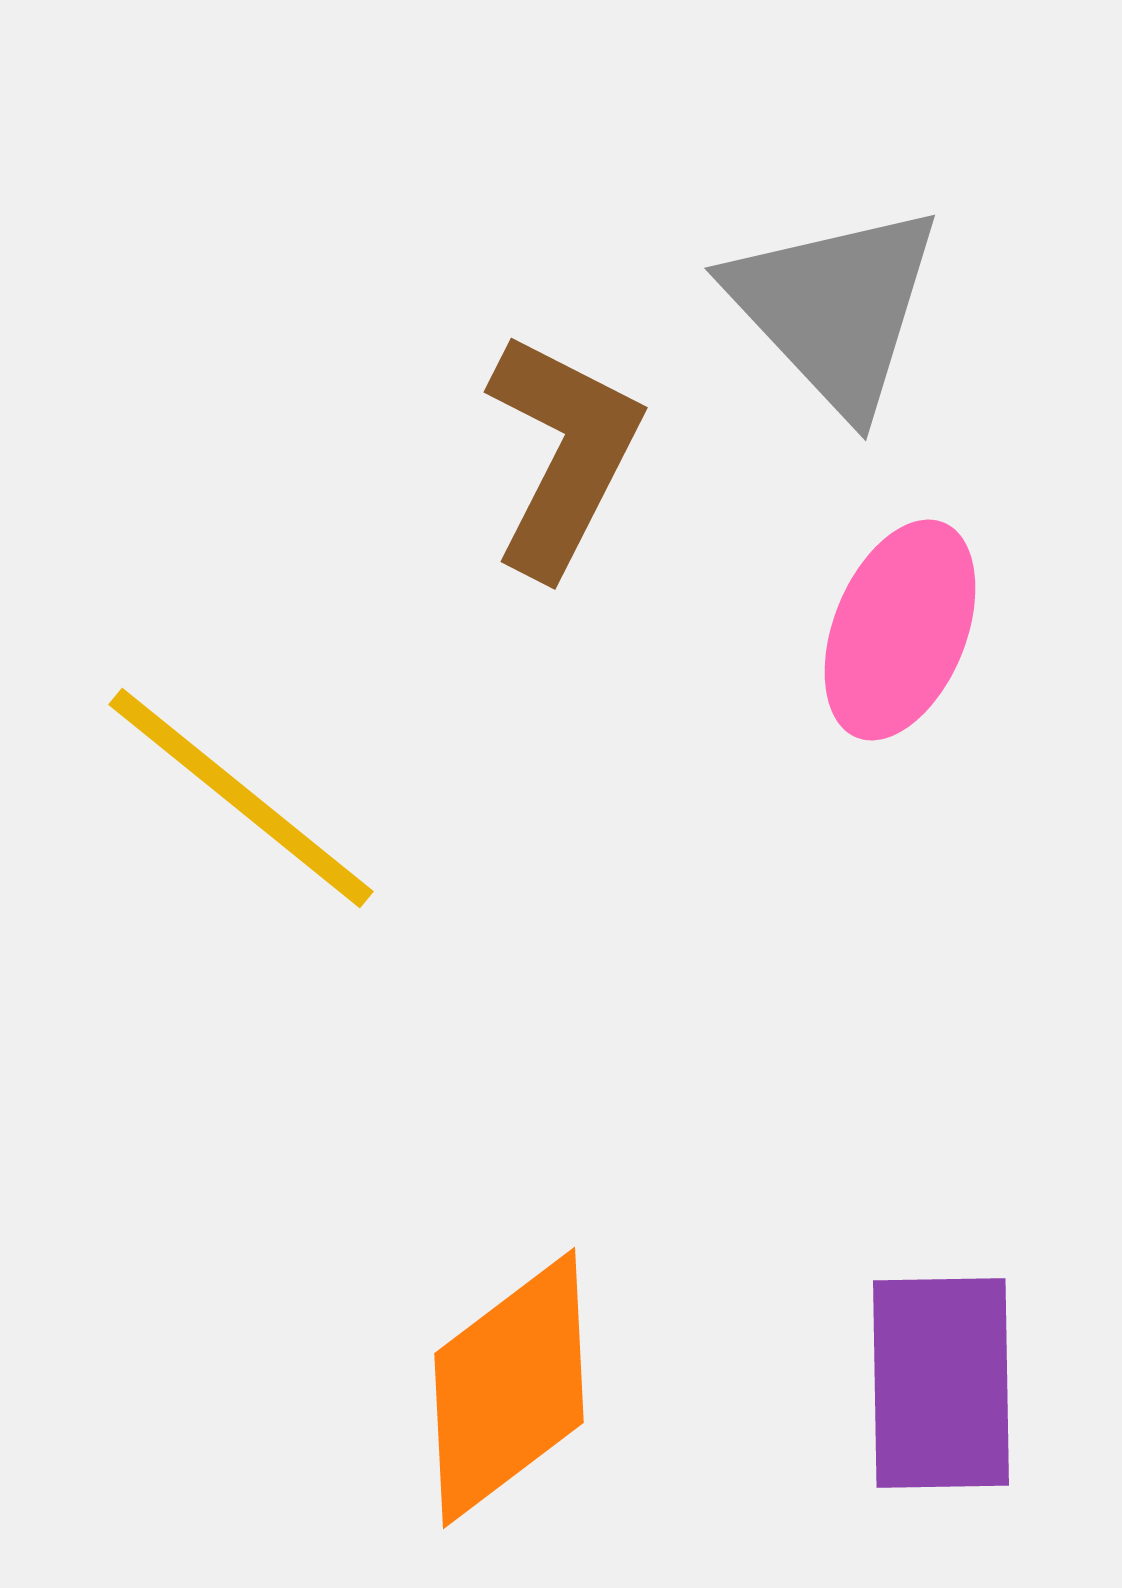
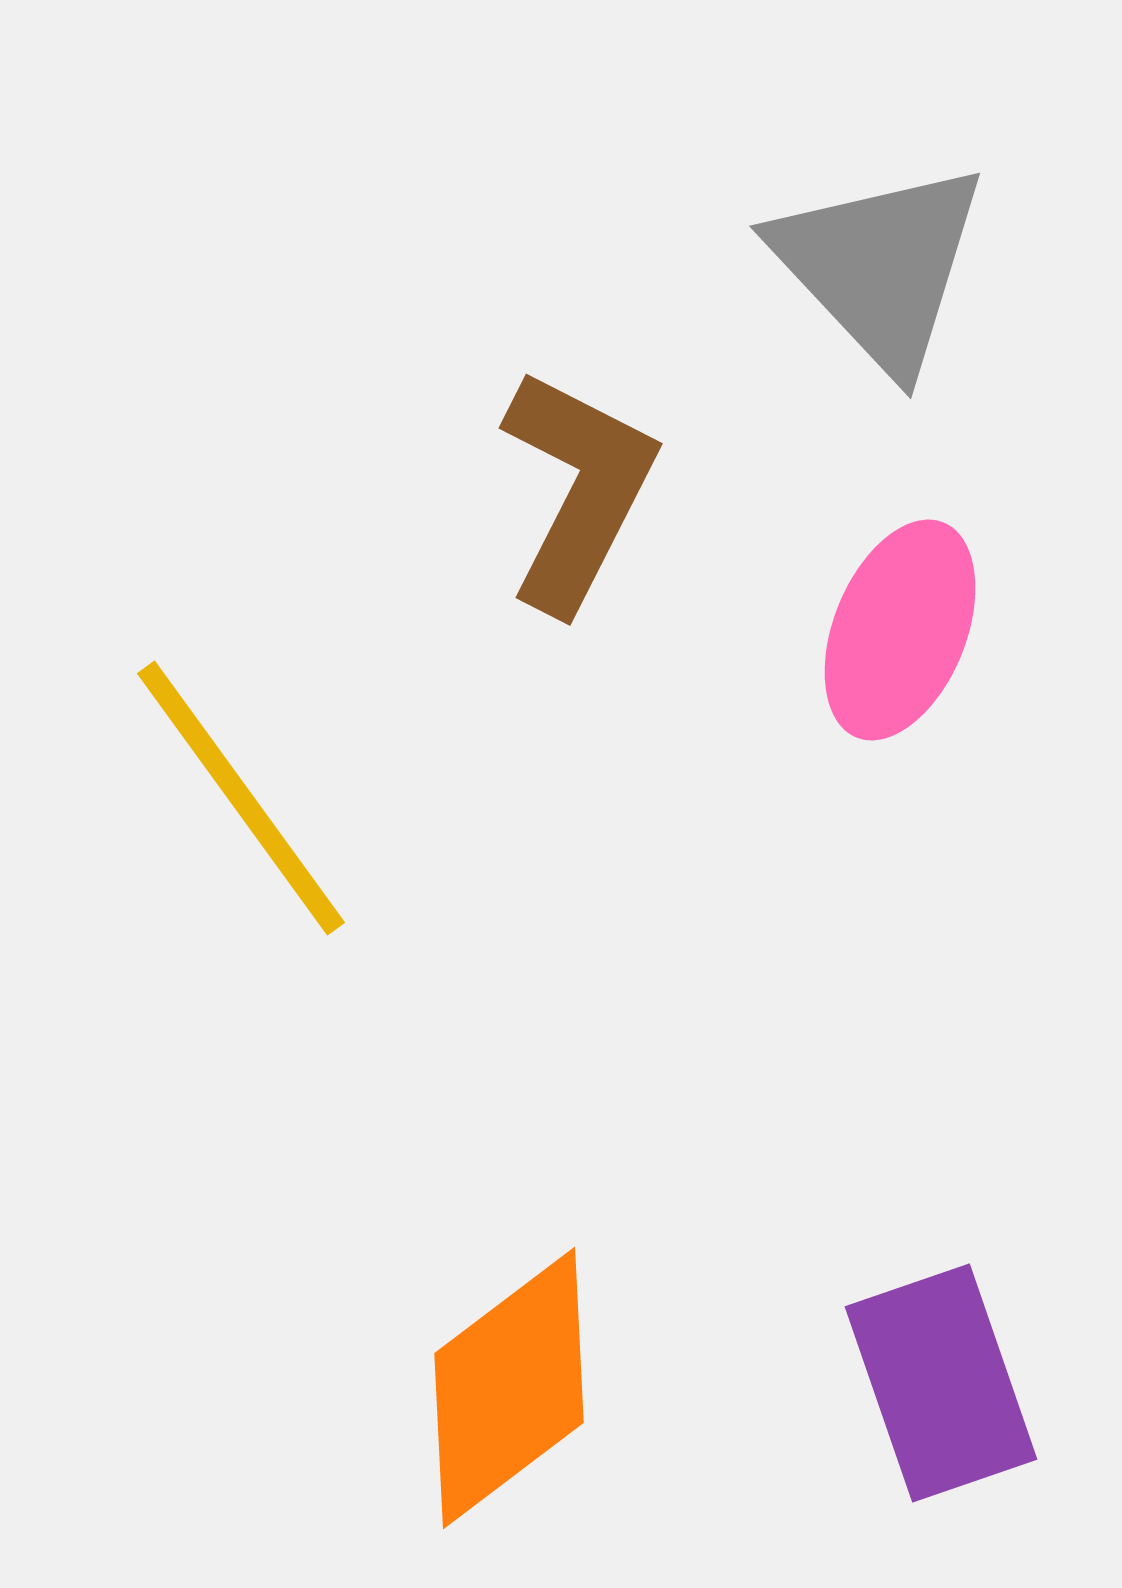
gray triangle: moved 45 px right, 42 px up
brown L-shape: moved 15 px right, 36 px down
yellow line: rotated 15 degrees clockwise
purple rectangle: rotated 18 degrees counterclockwise
